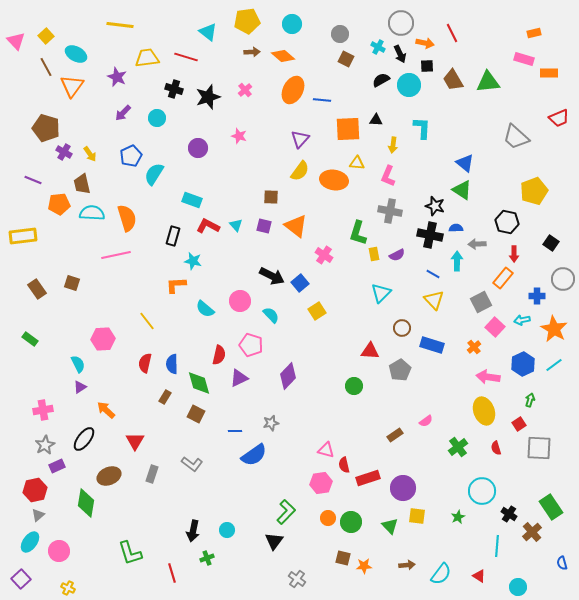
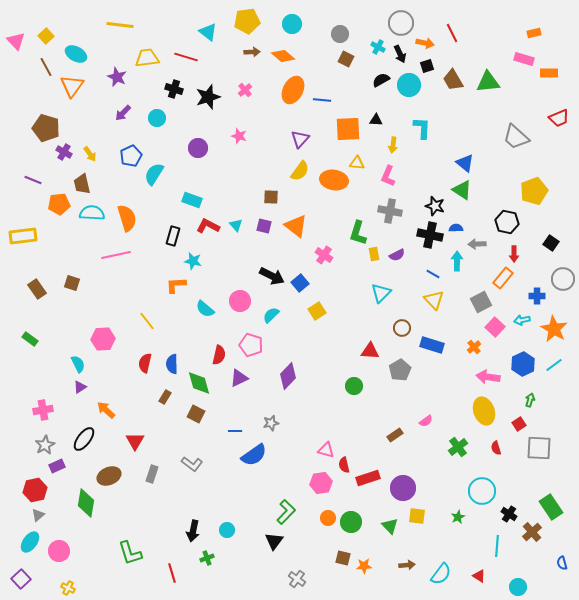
black square at (427, 66): rotated 16 degrees counterclockwise
cyan semicircle at (271, 315): rotated 90 degrees counterclockwise
